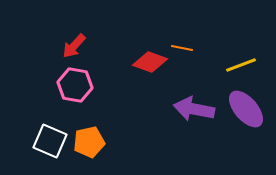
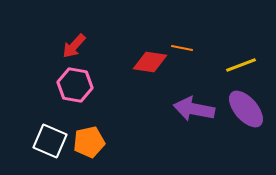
red diamond: rotated 12 degrees counterclockwise
